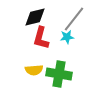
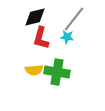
cyan star: rotated 16 degrees clockwise
green cross: moved 2 px left, 2 px up
